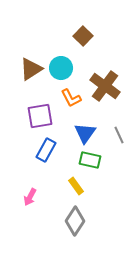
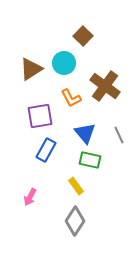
cyan circle: moved 3 px right, 5 px up
blue triangle: rotated 15 degrees counterclockwise
